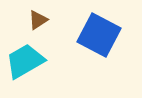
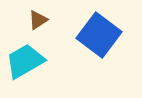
blue square: rotated 9 degrees clockwise
